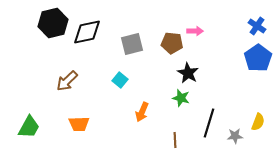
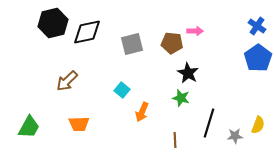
cyan square: moved 2 px right, 10 px down
yellow semicircle: moved 3 px down
